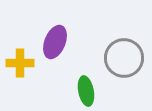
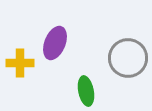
purple ellipse: moved 1 px down
gray circle: moved 4 px right
